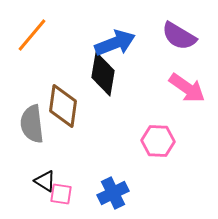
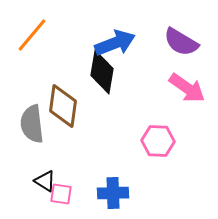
purple semicircle: moved 2 px right, 6 px down
black diamond: moved 1 px left, 2 px up
blue cross: rotated 24 degrees clockwise
